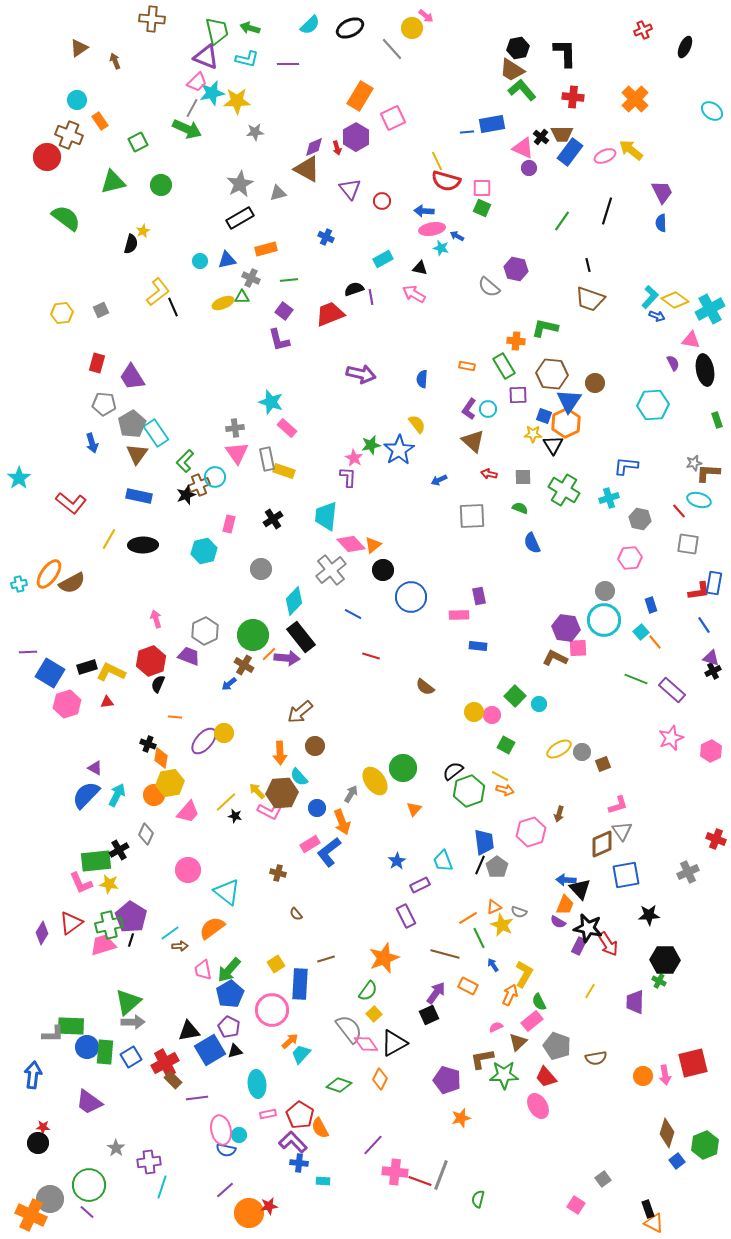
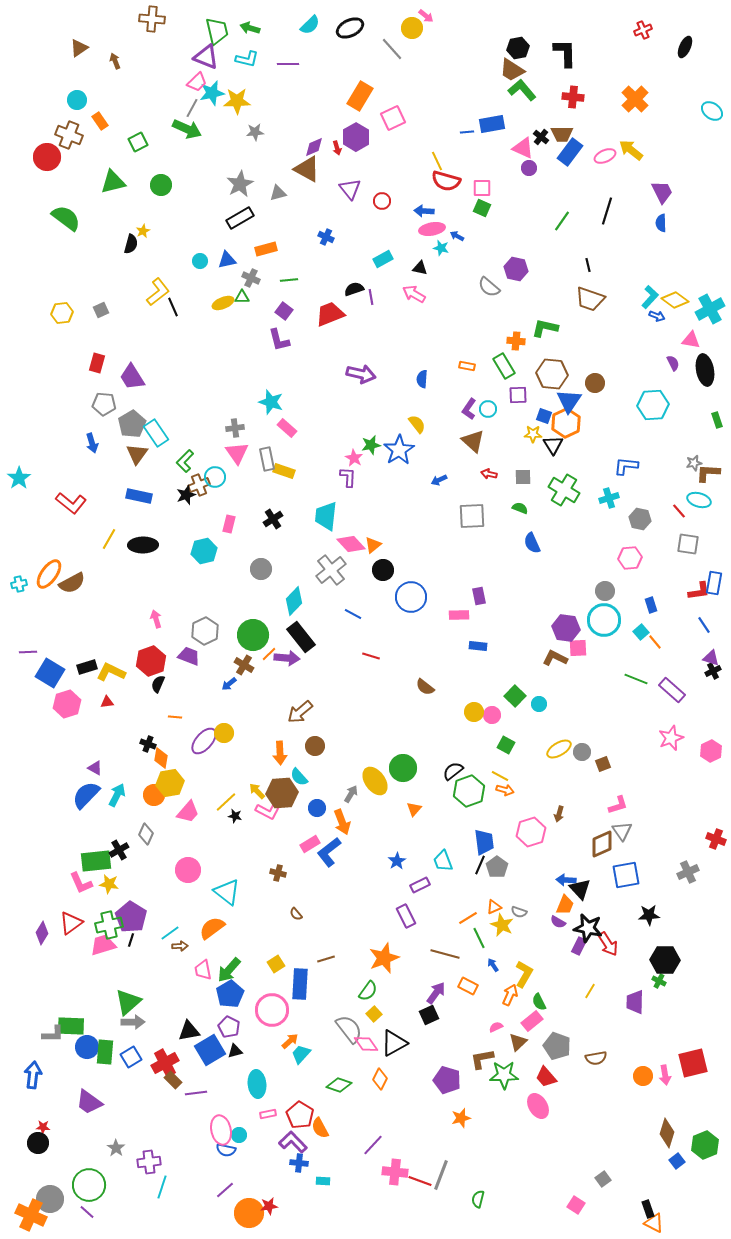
pink L-shape at (270, 811): moved 2 px left
purple line at (197, 1098): moved 1 px left, 5 px up
